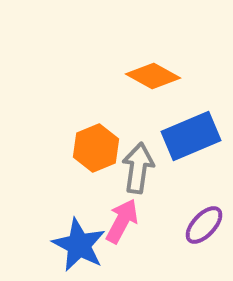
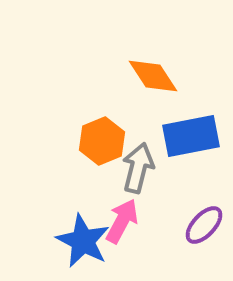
orange diamond: rotated 28 degrees clockwise
blue rectangle: rotated 12 degrees clockwise
orange hexagon: moved 6 px right, 7 px up
gray arrow: rotated 6 degrees clockwise
blue star: moved 4 px right, 4 px up
